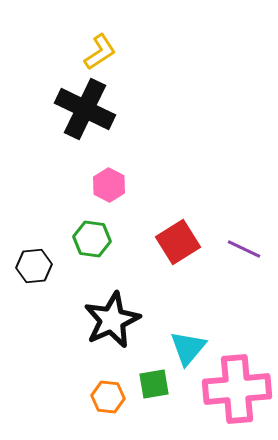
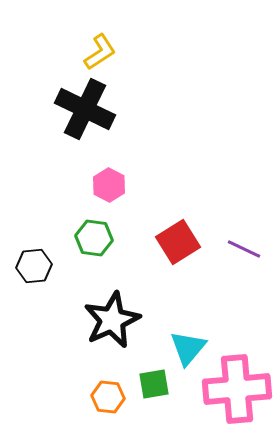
green hexagon: moved 2 px right, 1 px up
